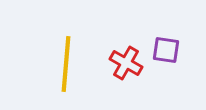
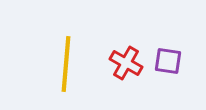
purple square: moved 2 px right, 11 px down
